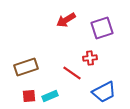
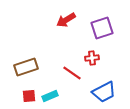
red cross: moved 2 px right
